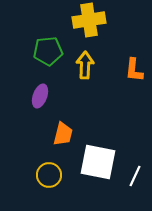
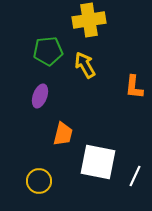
yellow arrow: rotated 32 degrees counterclockwise
orange L-shape: moved 17 px down
yellow circle: moved 10 px left, 6 px down
